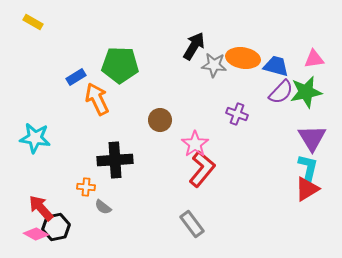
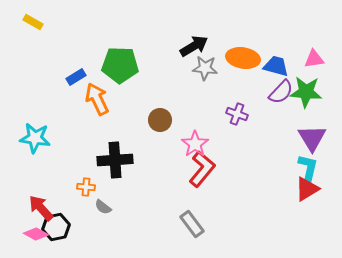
black arrow: rotated 28 degrees clockwise
gray star: moved 9 px left, 3 px down
green star: rotated 16 degrees clockwise
